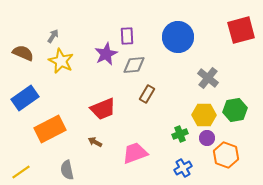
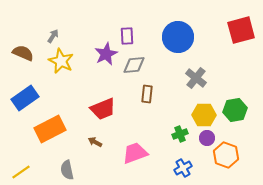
gray cross: moved 12 px left
brown rectangle: rotated 24 degrees counterclockwise
